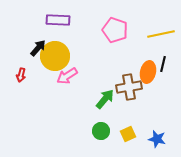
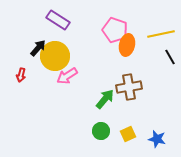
purple rectangle: rotated 30 degrees clockwise
black line: moved 7 px right, 7 px up; rotated 42 degrees counterclockwise
orange ellipse: moved 21 px left, 27 px up
